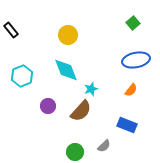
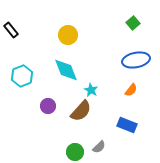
cyan star: moved 1 px down; rotated 24 degrees counterclockwise
gray semicircle: moved 5 px left, 1 px down
